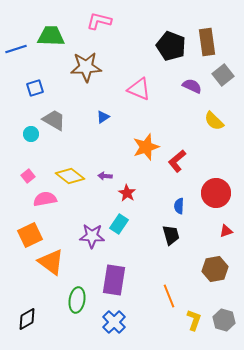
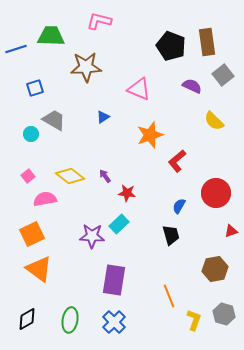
orange star: moved 4 px right, 12 px up
purple arrow: rotated 48 degrees clockwise
red star: rotated 24 degrees counterclockwise
blue semicircle: rotated 28 degrees clockwise
cyan rectangle: rotated 12 degrees clockwise
red triangle: moved 5 px right
orange square: moved 2 px right, 1 px up
orange triangle: moved 12 px left, 7 px down
green ellipse: moved 7 px left, 20 px down
gray hexagon: moved 6 px up
